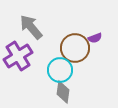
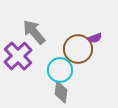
gray arrow: moved 3 px right, 5 px down
brown circle: moved 3 px right, 1 px down
purple cross: rotated 12 degrees counterclockwise
gray diamond: moved 2 px left
